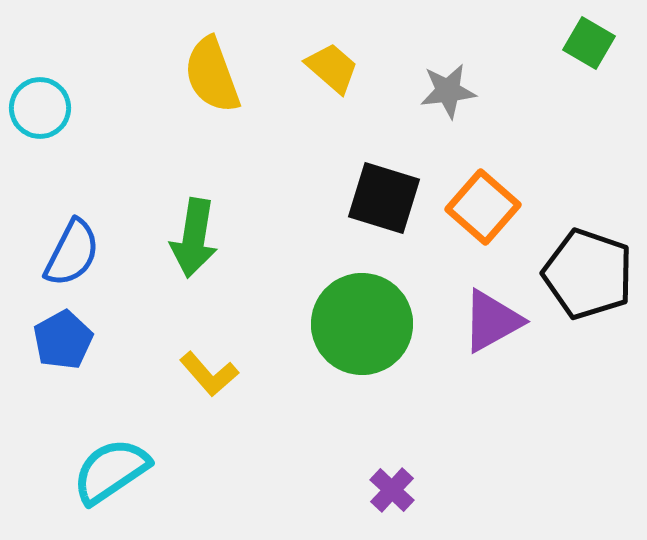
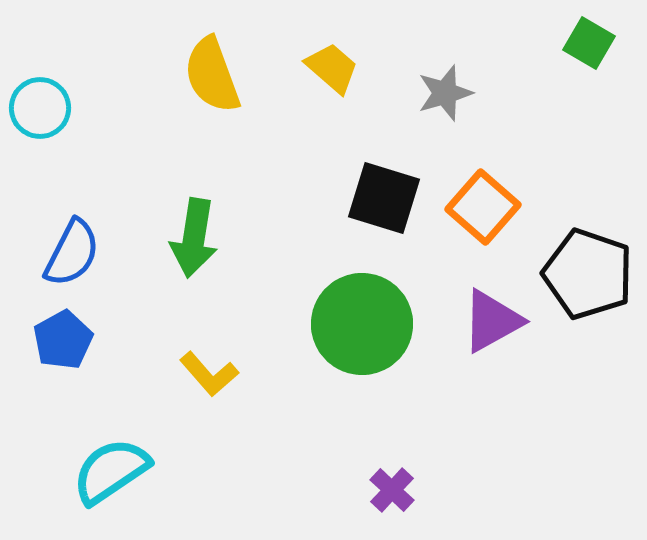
gray star: moved 3 px left, 2 px down; rotated 10 degrees counterclockwise
